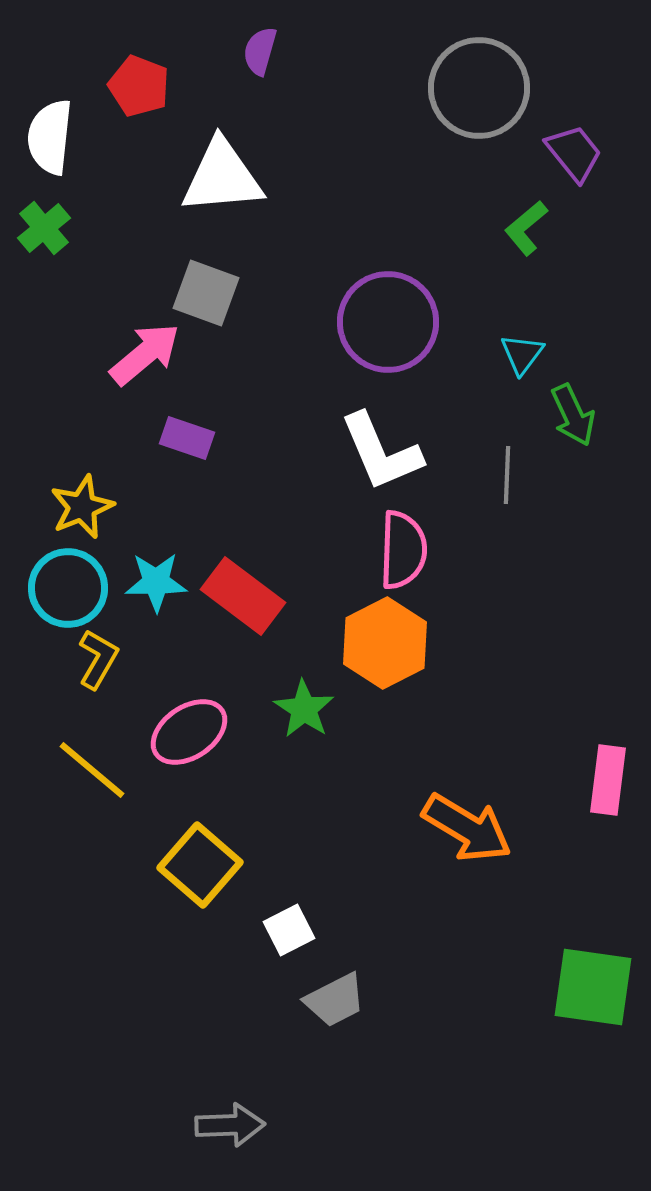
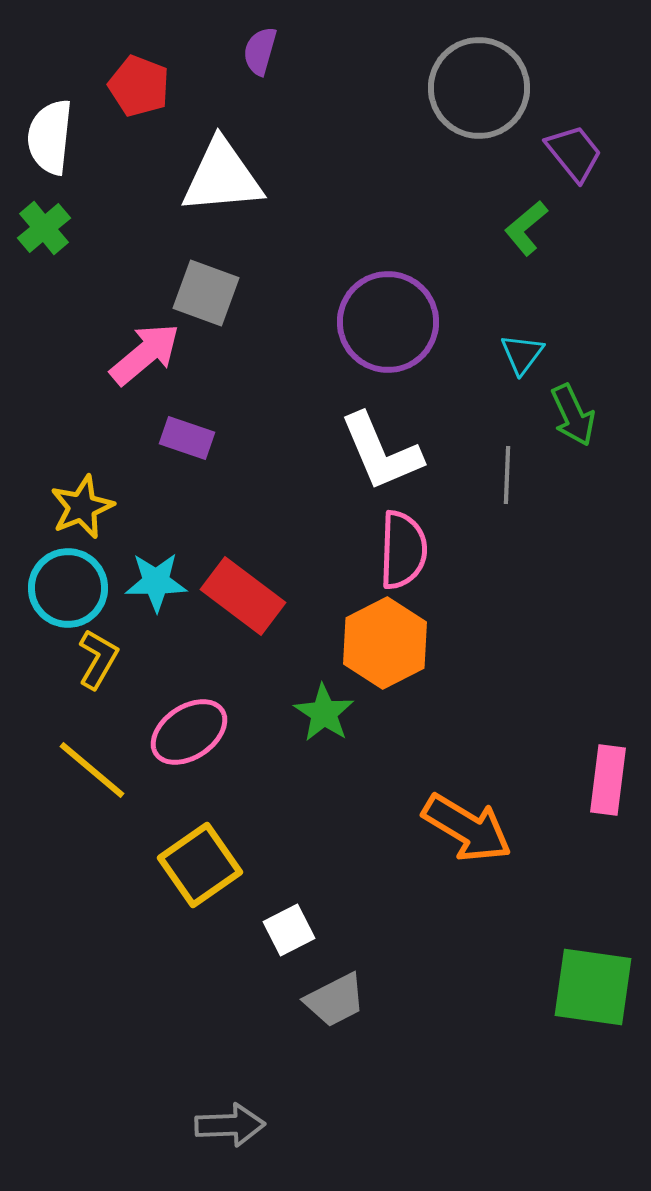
green star: moved 20 px right, 4 px down
yellow square: rotated 14 degrees clockwise
